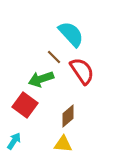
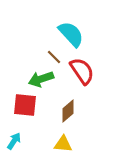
red square: rotated 30 degrees counterclockwise
brown diamond: moved 5 px up
